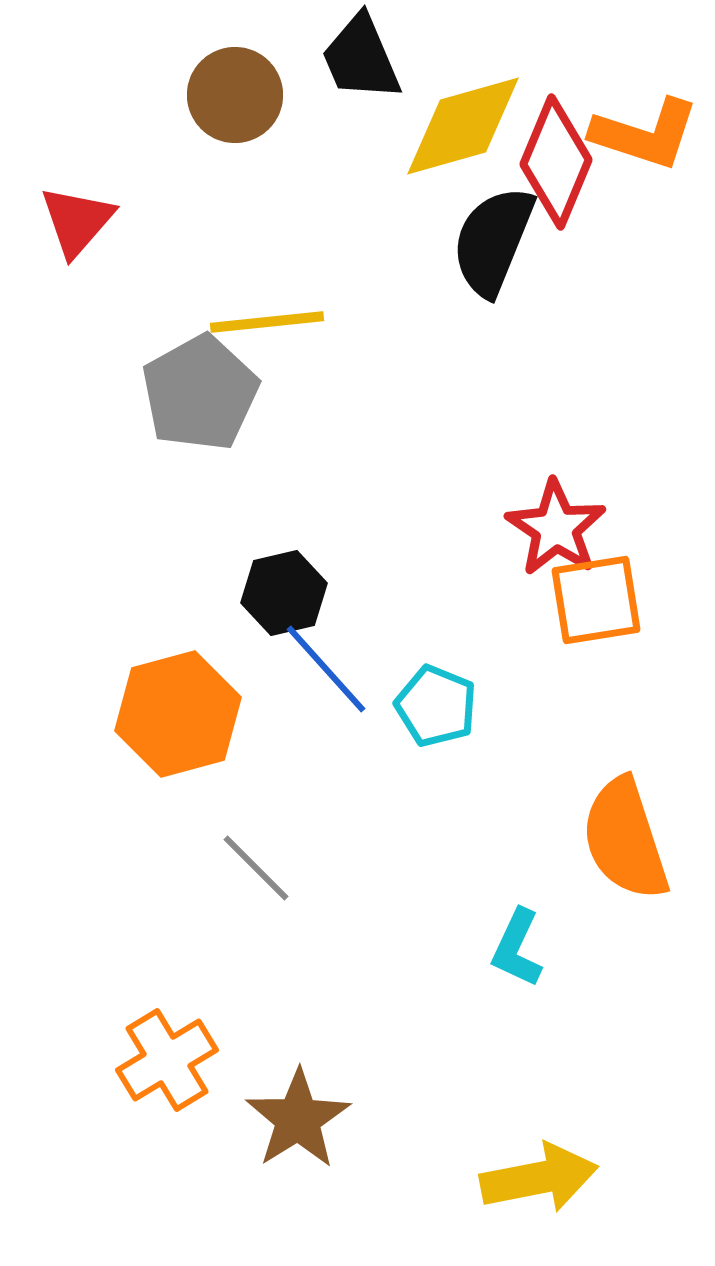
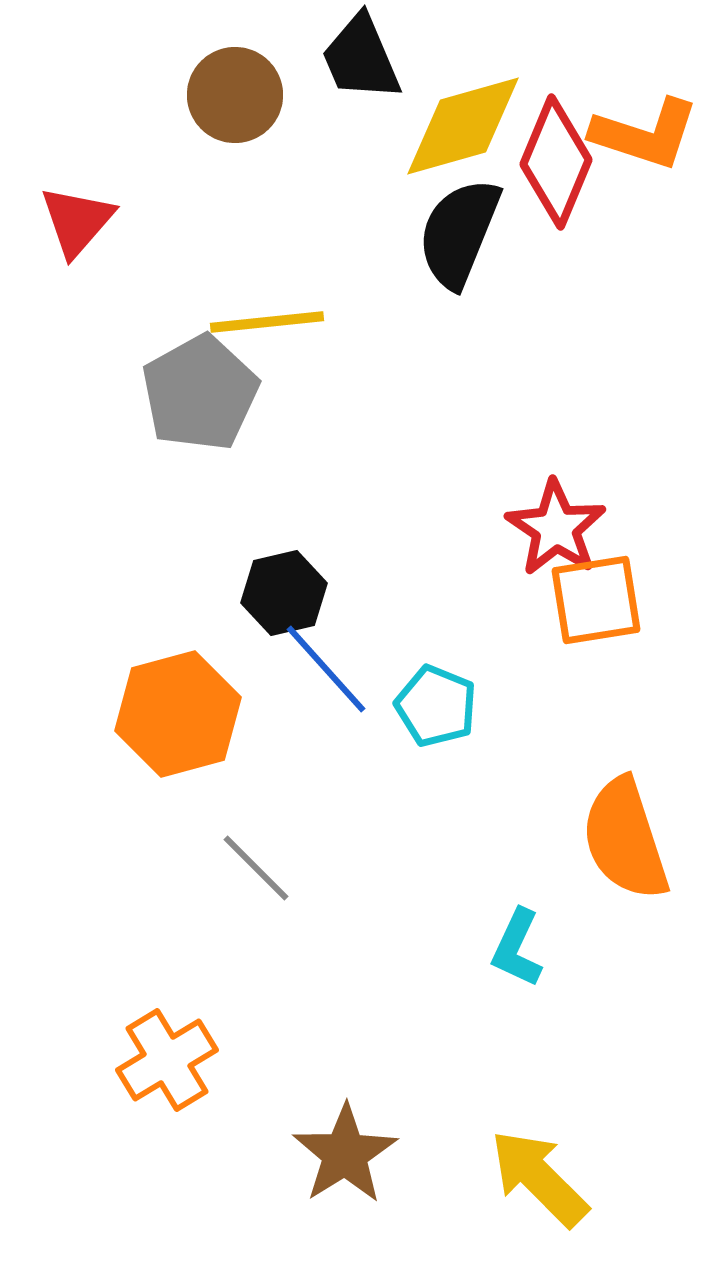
black semicircle: moved 34 px left, 8 px up
brown star: moved 47 px right, 35 px down
yellow arrow: rotated 124 degrees counterclockwise
